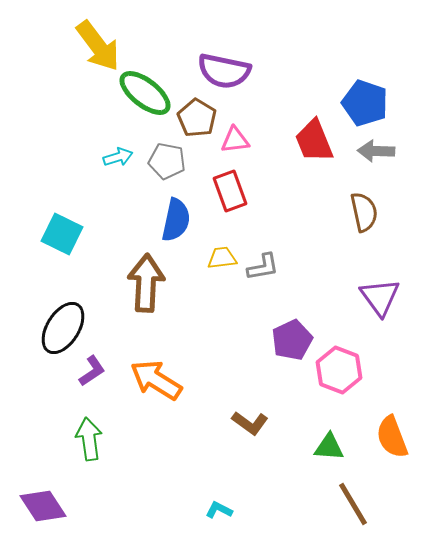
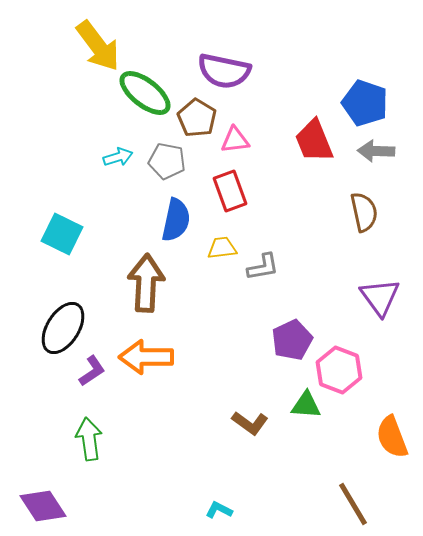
yellow trapezoid: moved 10 px up
orange arrow: moved 10 px left, 23 px up; rotated 32 degrees counterclockwise
green triangle: moved 23 px left, 42 px up
